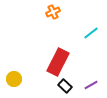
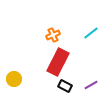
orange cross: moved 23 px down
black rectangle: rotated 16 degrees counterclockwise
